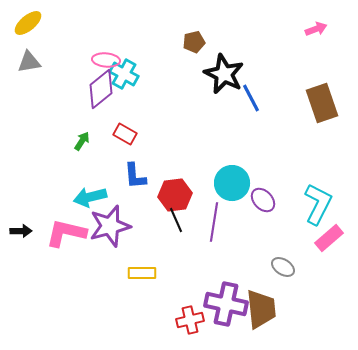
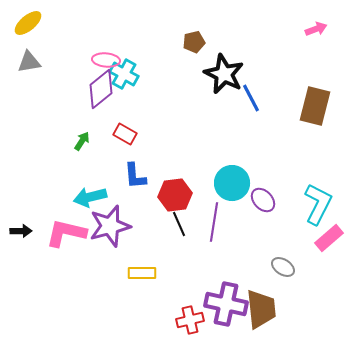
brown rectangle: moved 7 px left, 3 px down; rotated 33 degrees clockwise
black line: moved 3 px right, 4 px down
